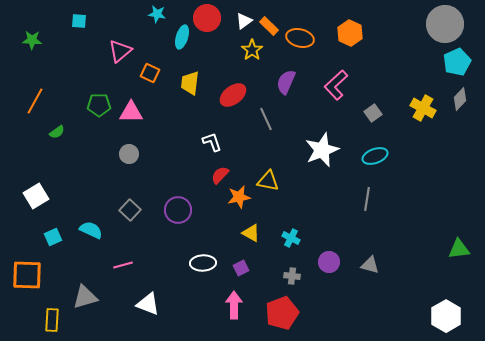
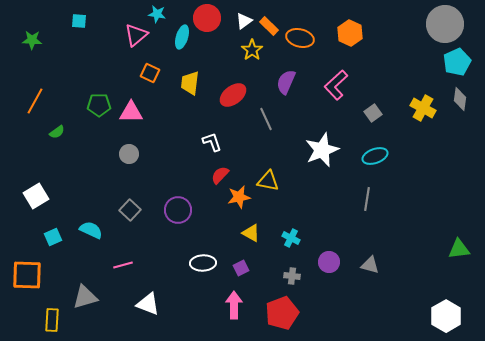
pink triangle at (120, 51): moved 16 px right, 16 px up
gray diamond at (460, 99): rotated 35 degrees counterclockwise
